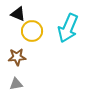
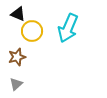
brown star: rotated 12 degrees counterclockwise
gray triangle: rotated 32 degrees counterclockwise
